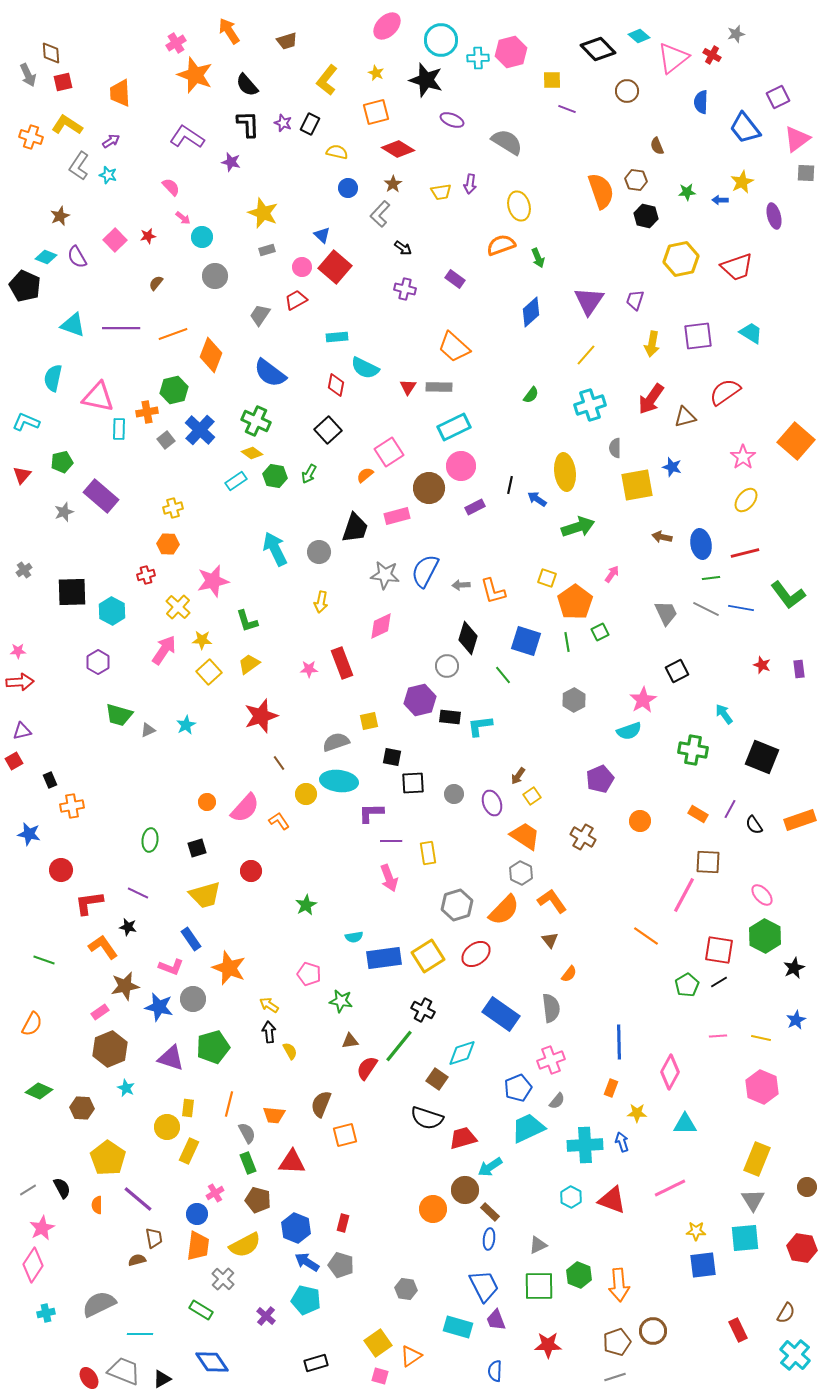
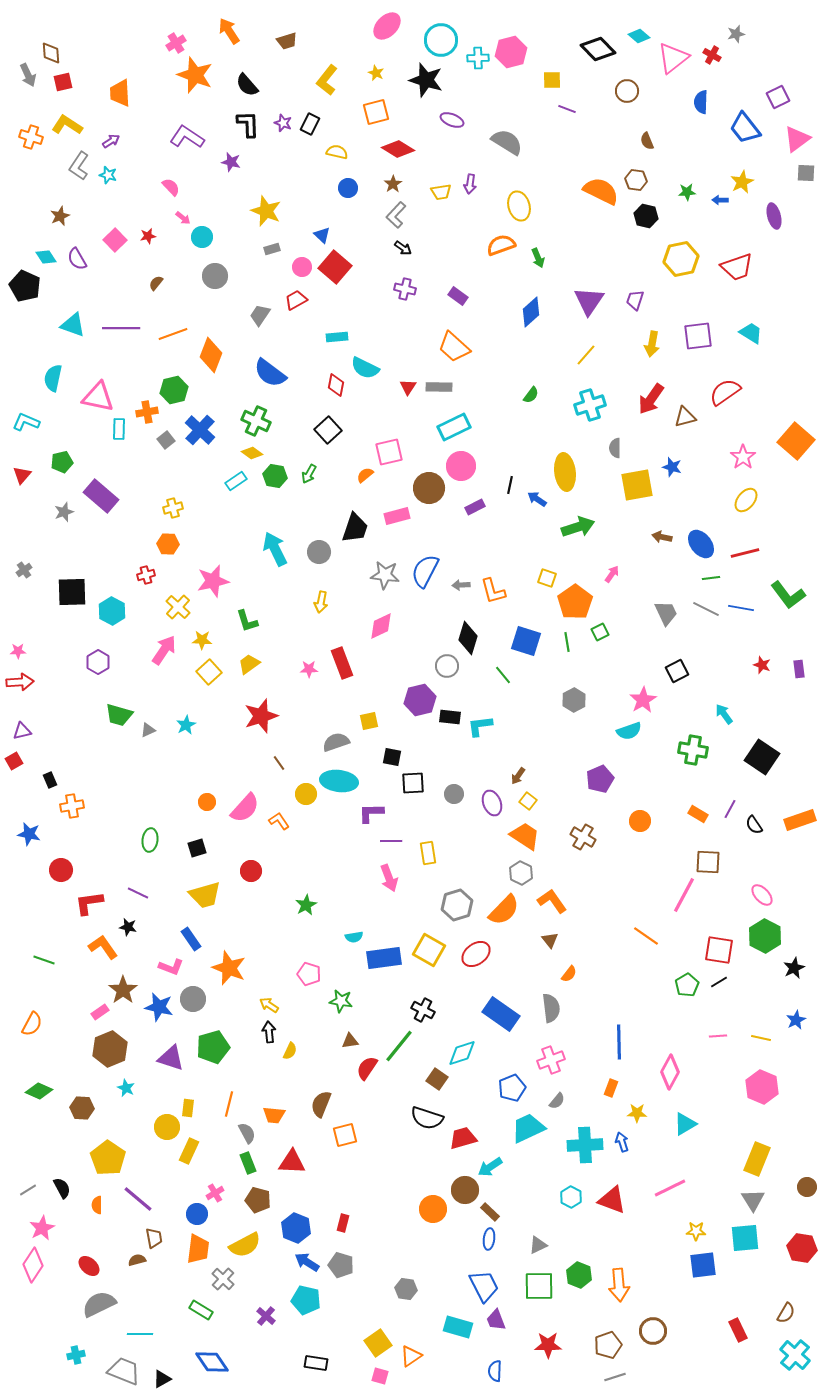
brown semicircle at (657, 146): moved 10 px left, 5 px up
orange semicircle at (601, 191): rotated 45 degrees counterclockwise
yellow star at (263, 213): moved 3 px right, 2 px up
gray L-shape at (380, 214): moved 16 px right, 1 px down
gray rectangle at (267, 250): moved 5 px right, 1 px up
cyan diamond at (46, 257): rotated 35 degrees clockwise
purple semicircle at (77, 257): moved 2 px down
purple rectangle at (455, 279): moved 3 px right, 17 px down
pink square at (389, 452): rotated 20 degrees clockwise
blue ellipse at (701, 544): rotated 28 degrees counterclockwise
black square at (762, 757): rotated 12 degrees clockwise
yellow square at (532, 796): moved 4 px left, 5 px down; rotated 18 degrees counterclockwise
yellow square at (428, 956): moved 1 px right, 6 px up; rotated 28 degrees counterclockwise
brown star at (125, 986): moved 2 px left, 4 px down; rotated 24 degrees counterclockwise
yellow semicircle at (290, 1051): rotated 54 degrees clockwise
blue pentagon at (518, 1088): moved 6 px left
cyan triangle at (685, 1124): rotated 30 degrees counterclockwise
orange trapezoid at (198, 1246): moved 3 px down
cyan cross at (46, 1313): moved 30 px right, 42 px down
brown pentagon at (617, 1342): moved 9 px left, 3 px down
black rectangle at (316, 1363): rotated 25 degrees clockwise
red ellipse at (89, 1378): moved 112 px up; rotated 15 degrees counterclockwise
